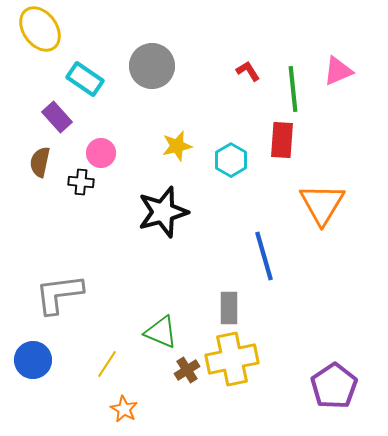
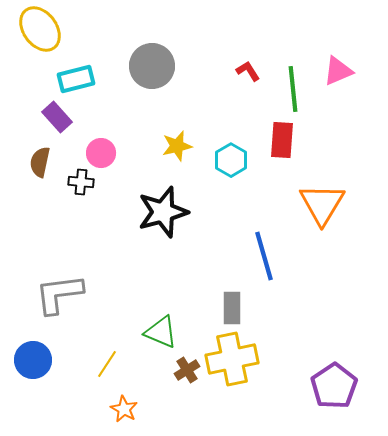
cyan rectangle: moved 9 px left; rotated 48 degrees counterclockwise
gray rectangle: moved 3 px right
